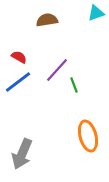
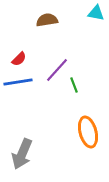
cyan triangle: rotated 30 degrees clockwise
red semicircle: moved 2 px down; rotated 105 degrees clockwise
blue line: rotated 28 degrees clockwise
orange ellipse: moved 4 px up
